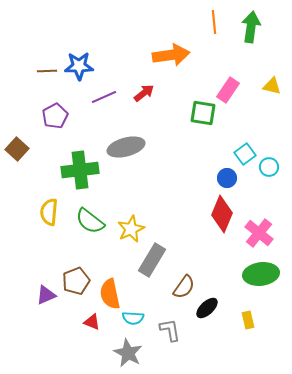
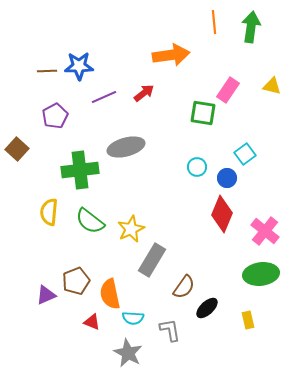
cyan circle: moved 72 px left
pink cross: moved 6 px right, 2 px up
